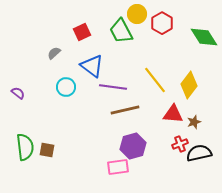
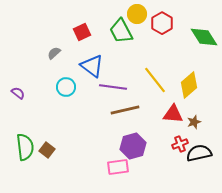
yellow diamond: rotated 12 degrees clockwise
brown square: rotated 28 degrees clockwise
